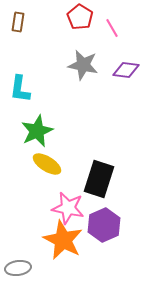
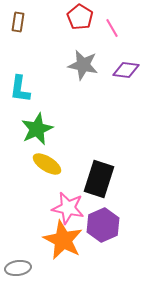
green star: moved 2 px up
purple hexagon: moved 1 px left
